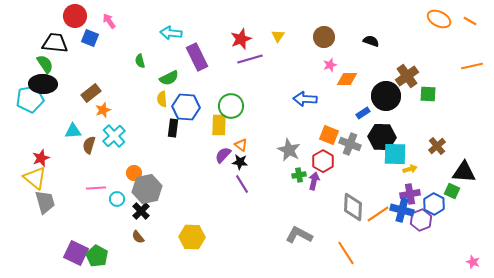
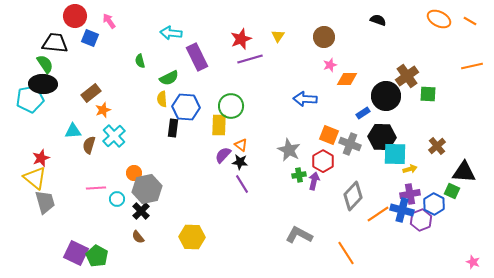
black semicircle at (371, 41): moved 7 px right, 21 px up
gray diamond at (353, 207): moved 11 px up; rotated 40 degrees clockwise
